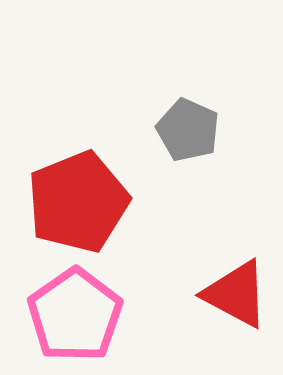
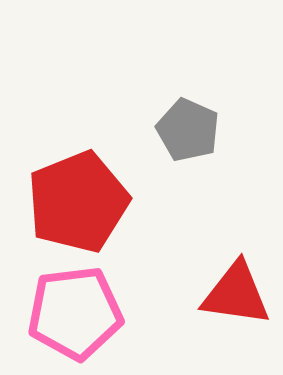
red triangle: rotated 20 degrees counterclockwise
pink pentagon: moved 2 px up; rotated 28 degrees clockwise
